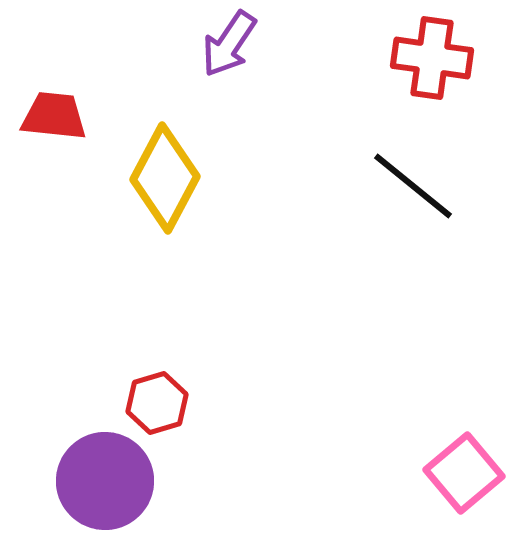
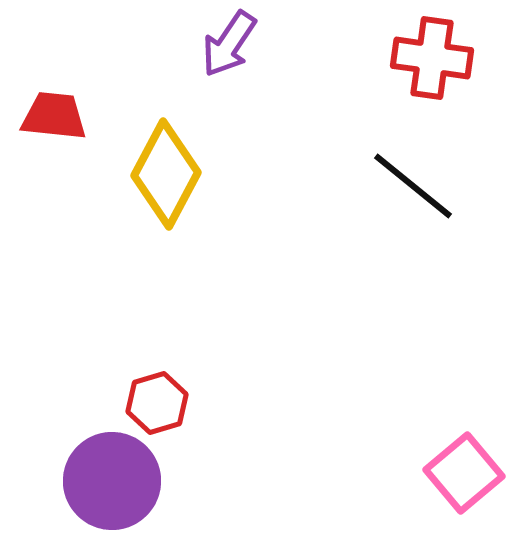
yellow diamond: moved 1 px right, 4 px up
purple circle: moved 7 px right
